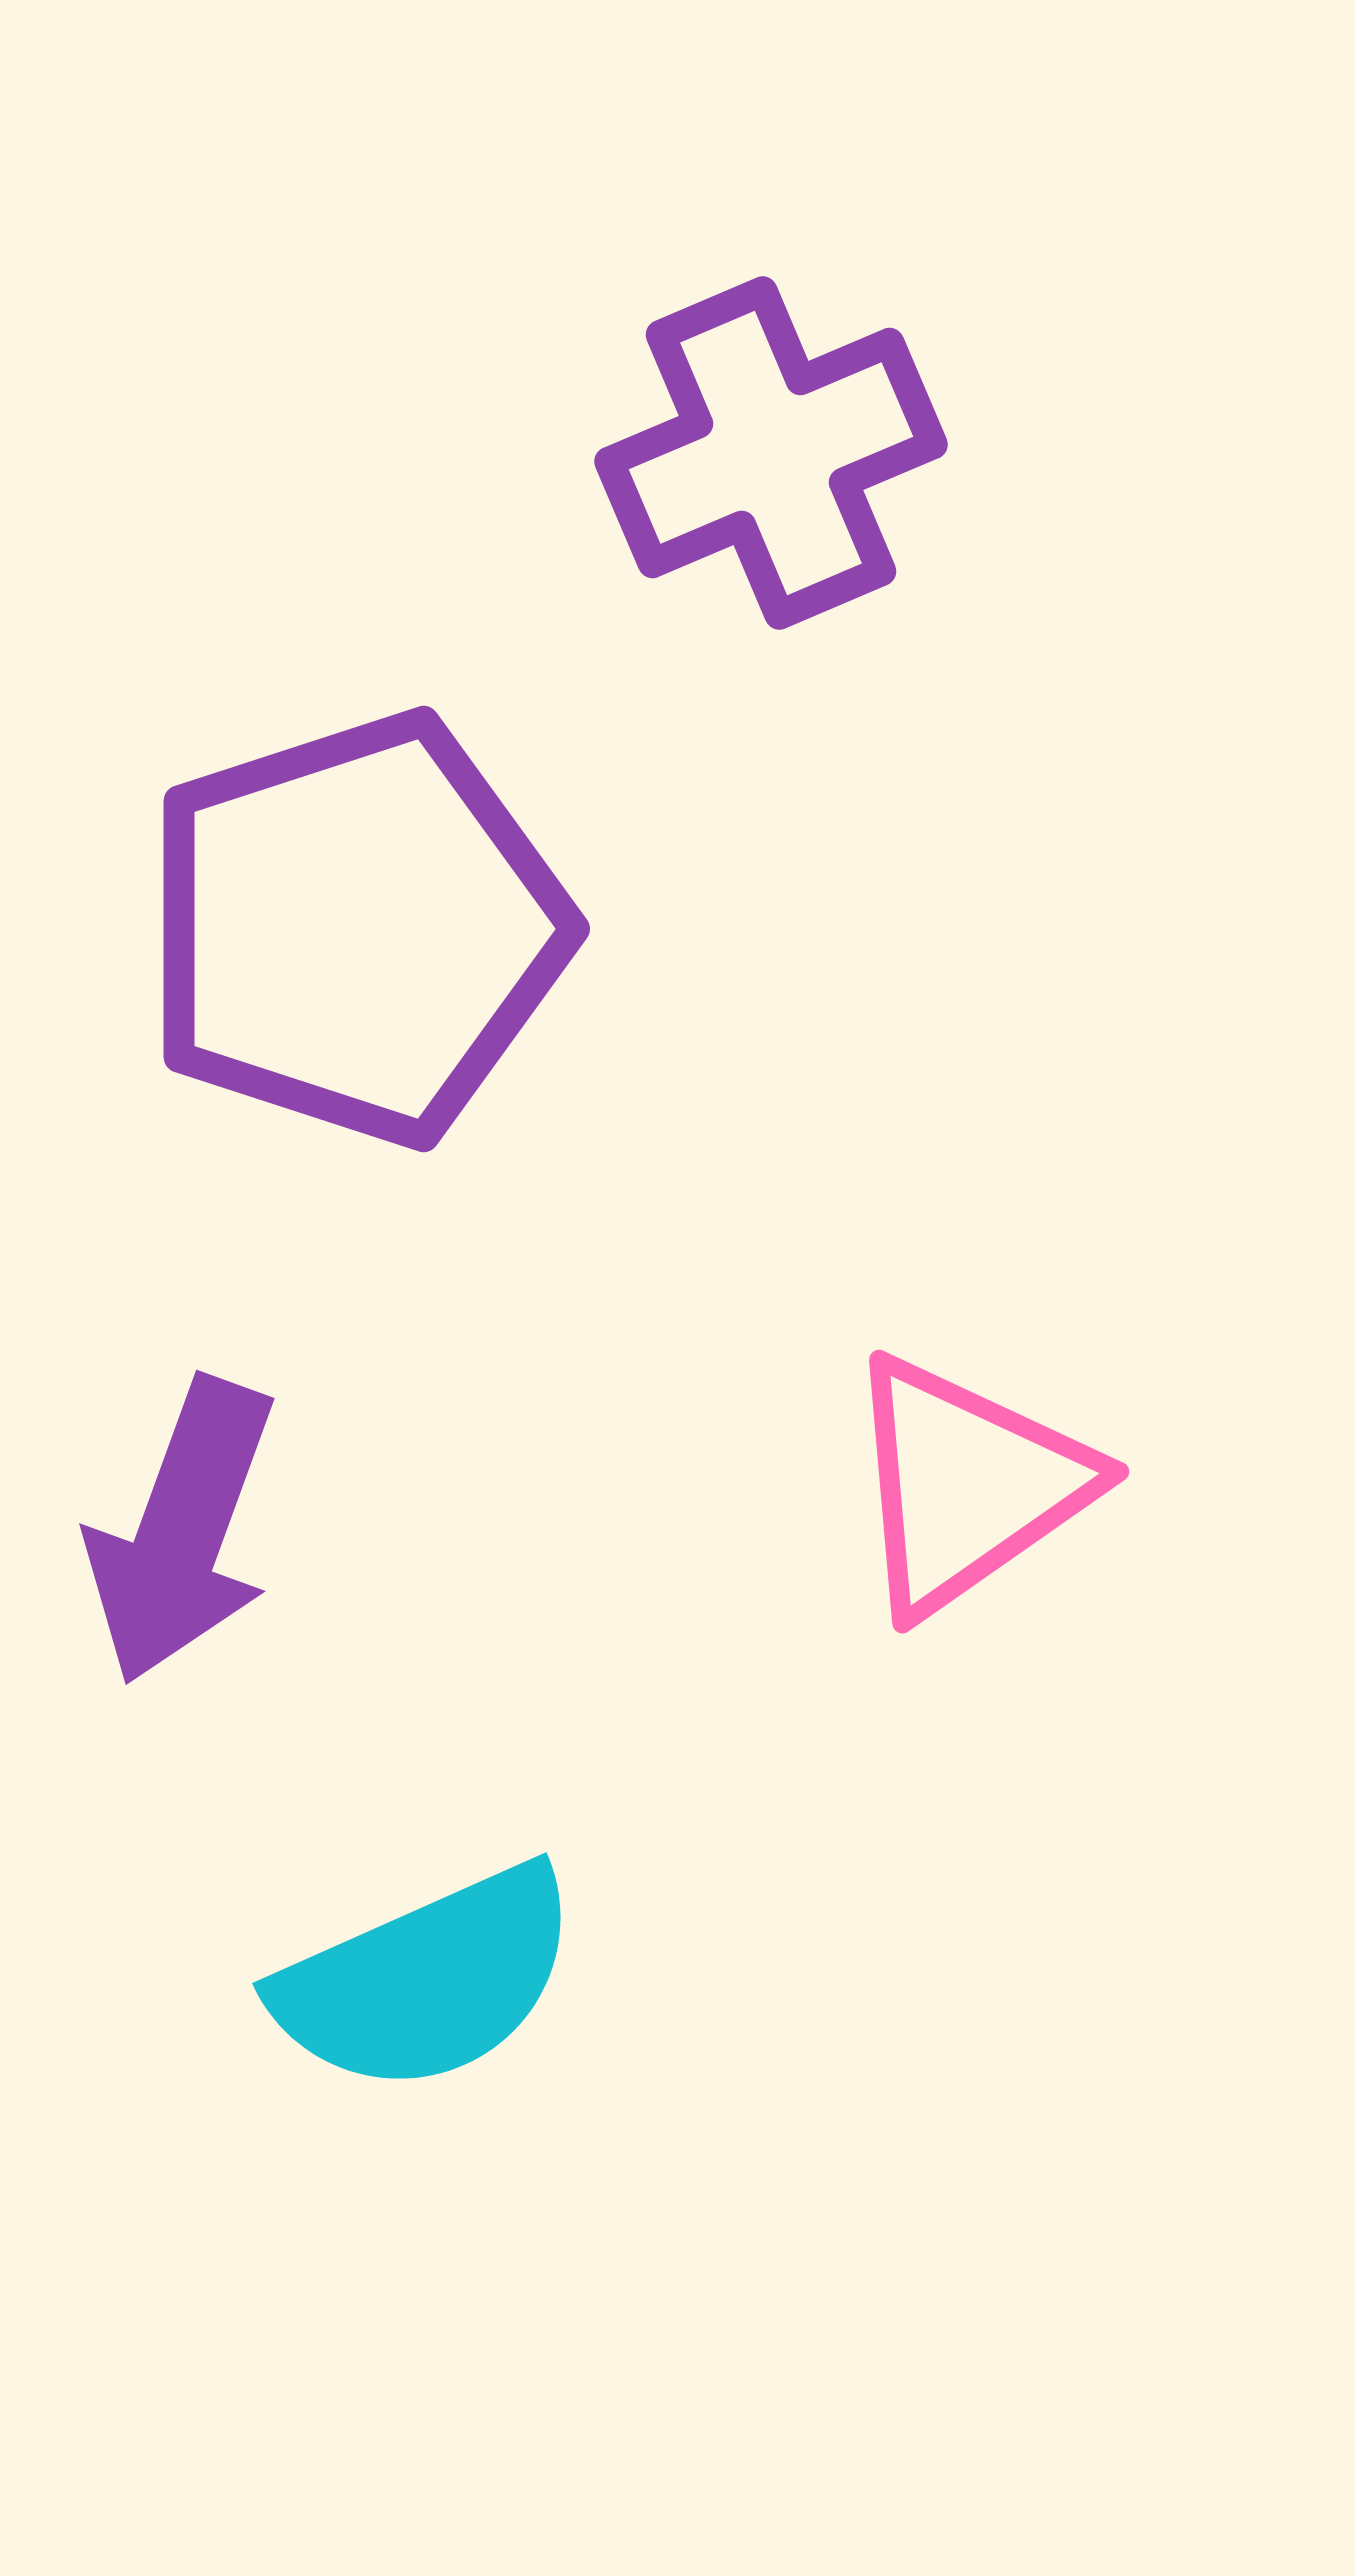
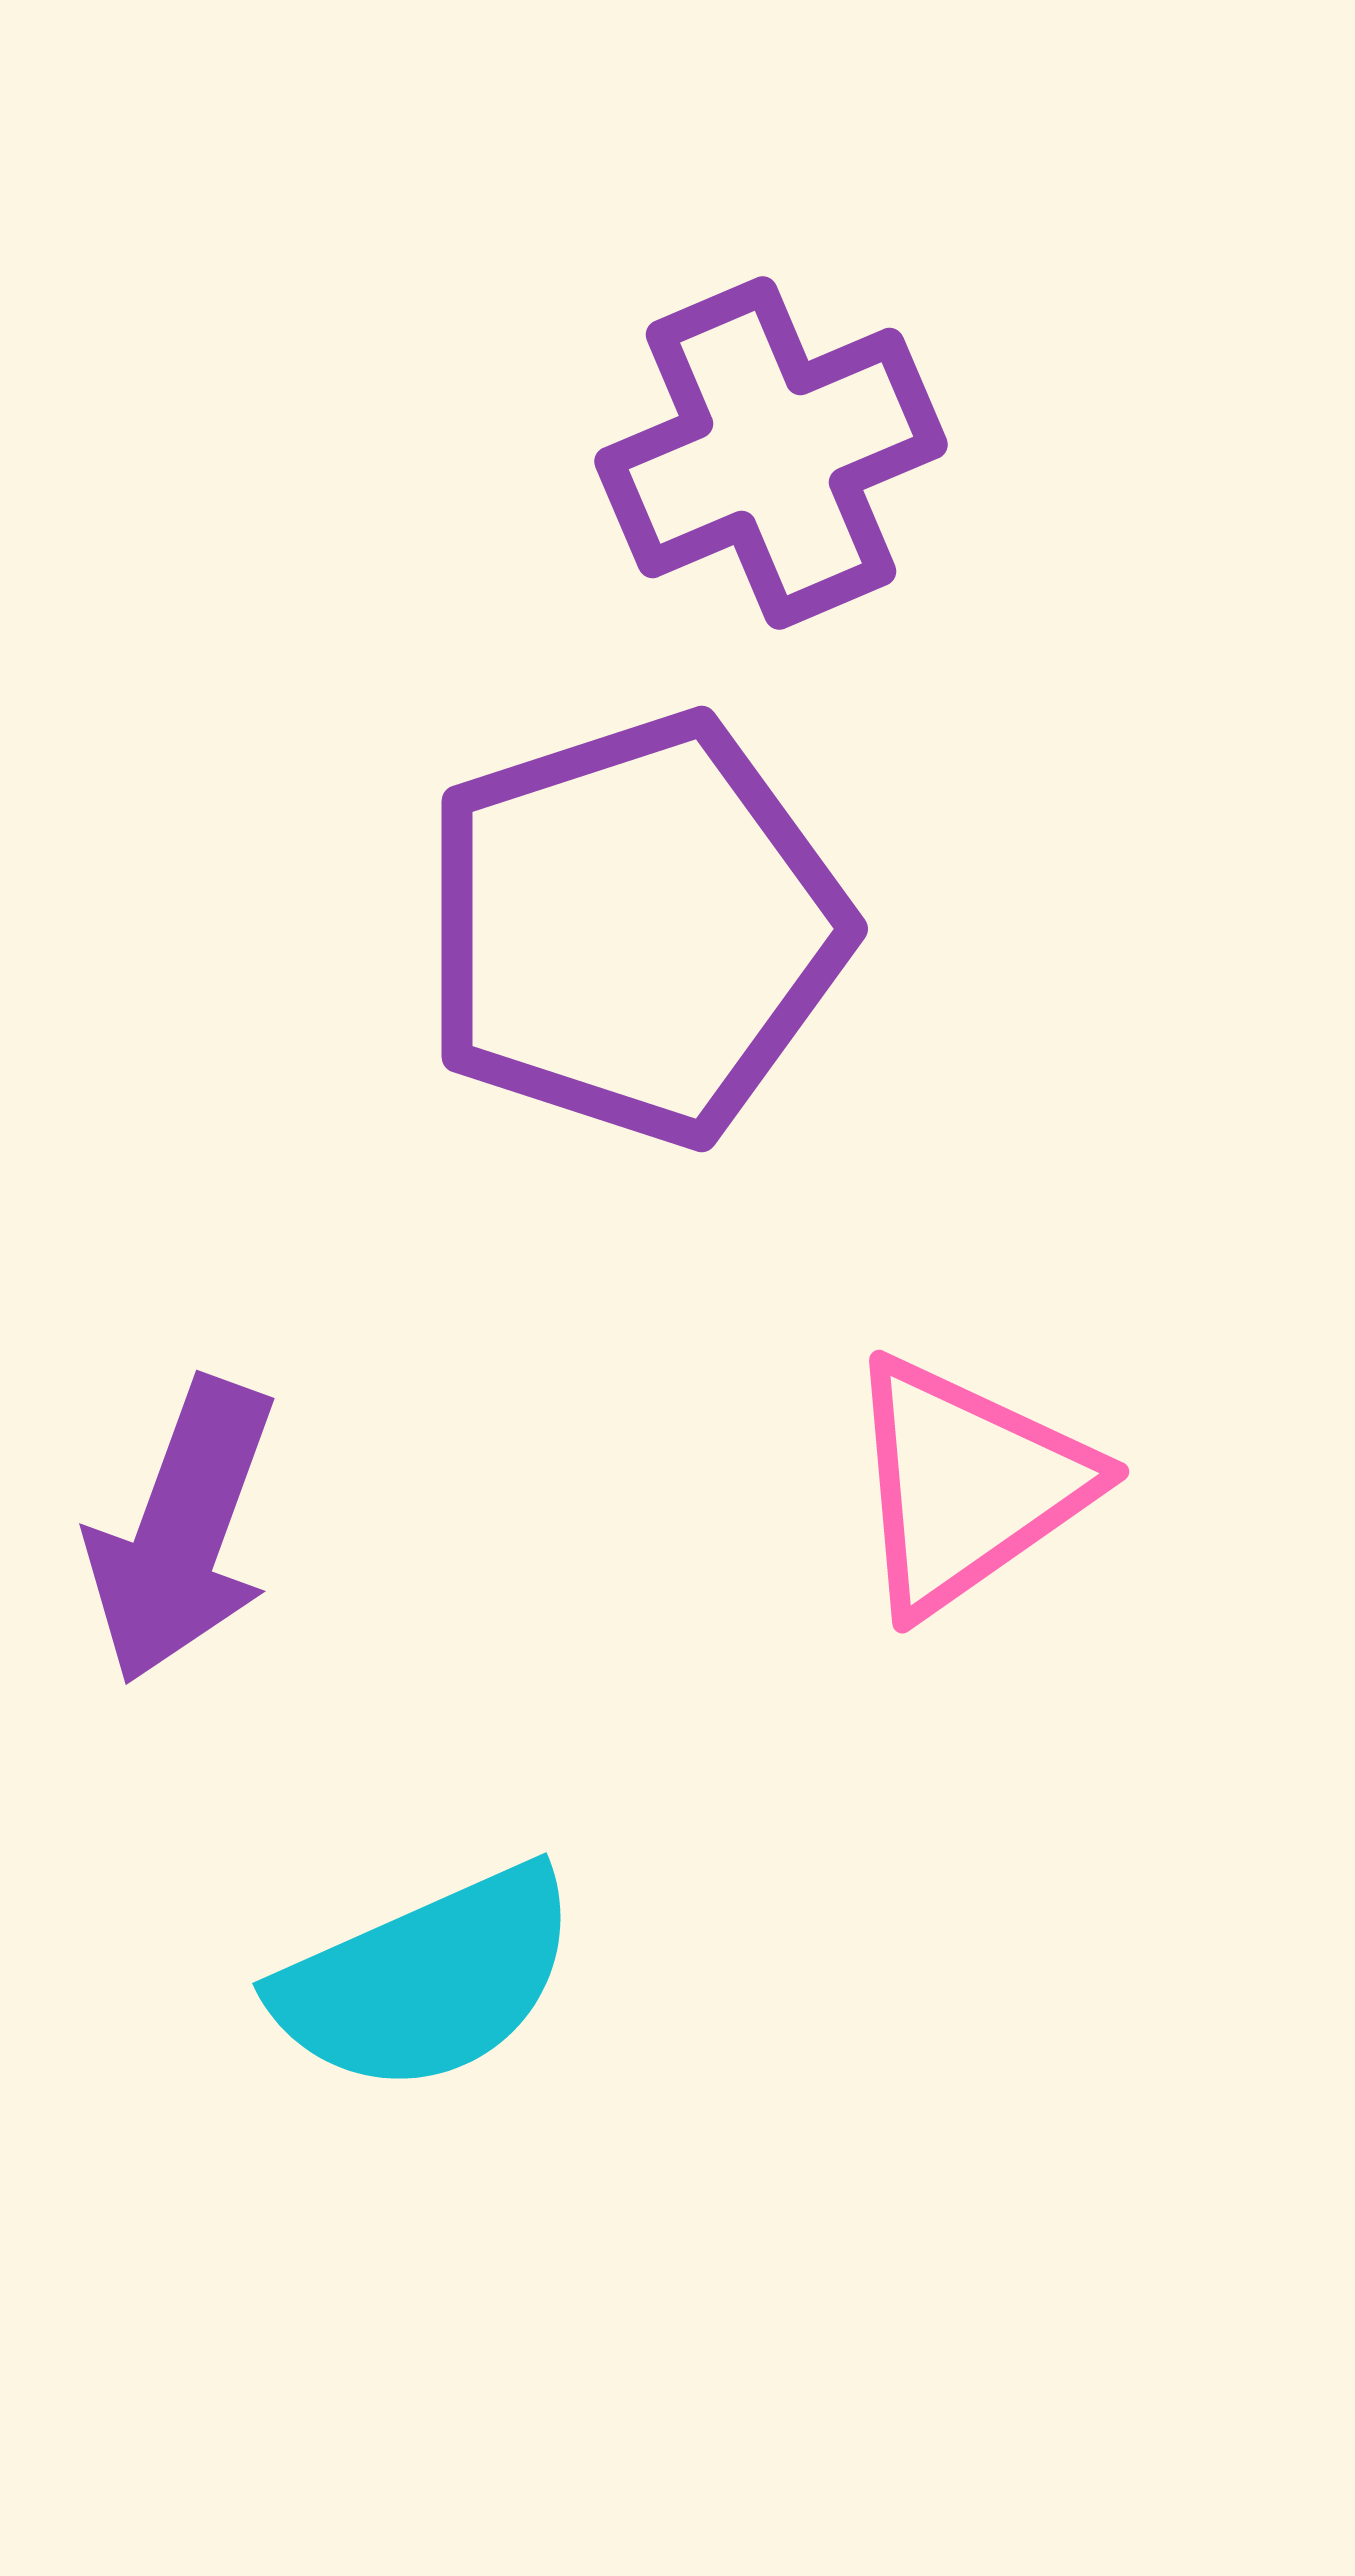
purple pentagon: moved 278 px right
